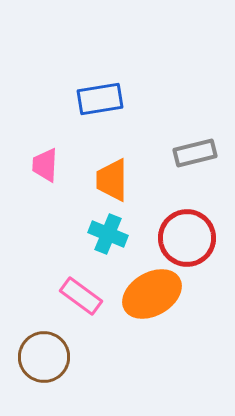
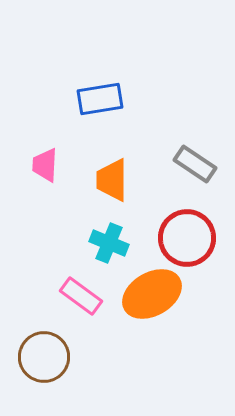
gray rectangle: moved 11 px down; rotated 48 degrees clockwise
cyan cross: moved 1 px right, 9 px down
